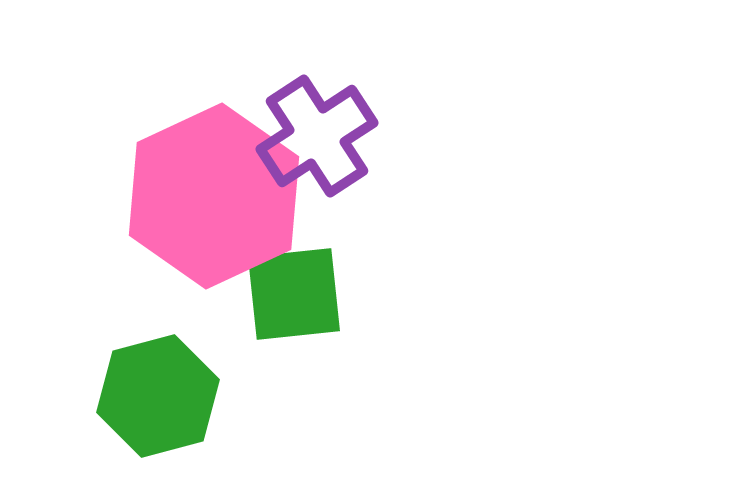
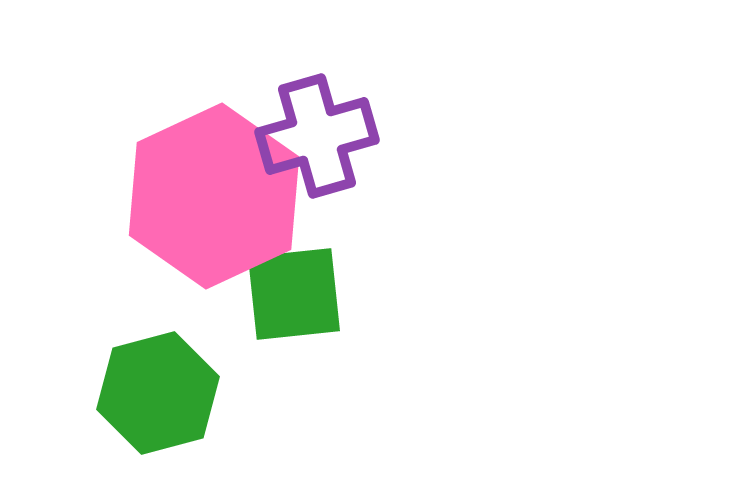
purple cross: rotated 17 degrees clockwise
green hexagon: moved 3 px up
